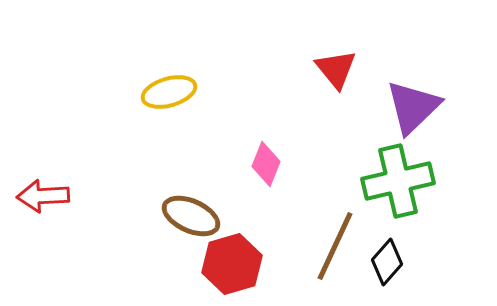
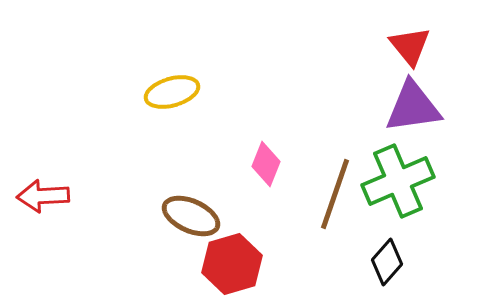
red triangle: moved 74 px right, 23 px up
yellow ellipse: moved 3 px right
purple triangle: rotated 36 degrees clockwise
green cross: rotated 10 degrees counterclockwise
brown line: moved 52 px up; rotated 6 degrees counterclockwise
